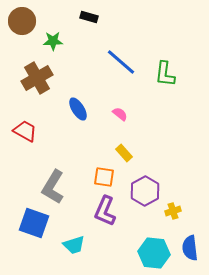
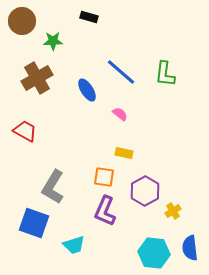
blue line: moved 10 px down
blue ellipse: moved 9 px right, 19 px up
yellow rectangle: rotated 36 degrees counterclockwise
yellow cross: rotated 14 degrees counterclockwise
